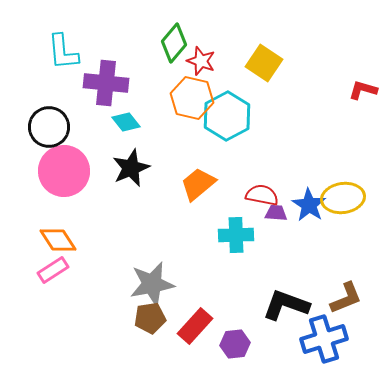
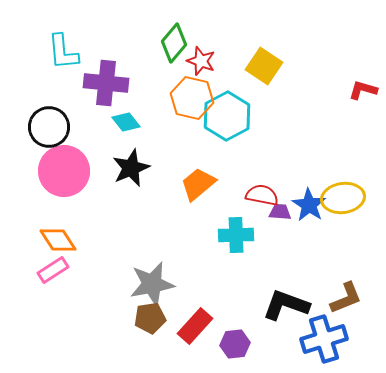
yellow square: moved 3 px down
purple trapezoid: moved 4 px right, 1 px up
